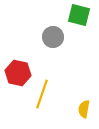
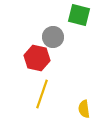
red hexagon: moved 19 px right, 15 px up
yellow semicircle: rotated 18 degrees counterclockwise
